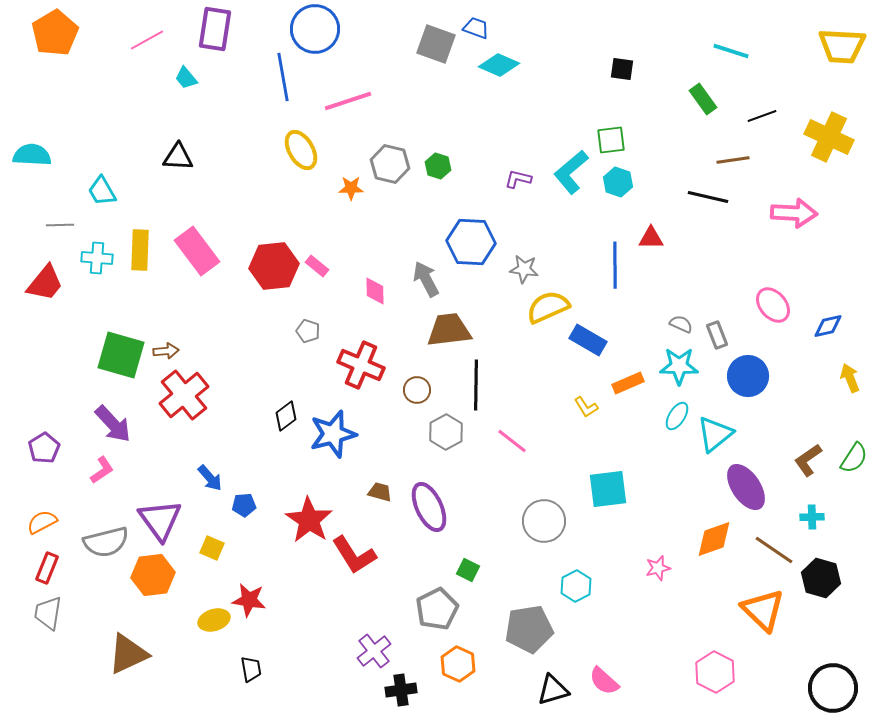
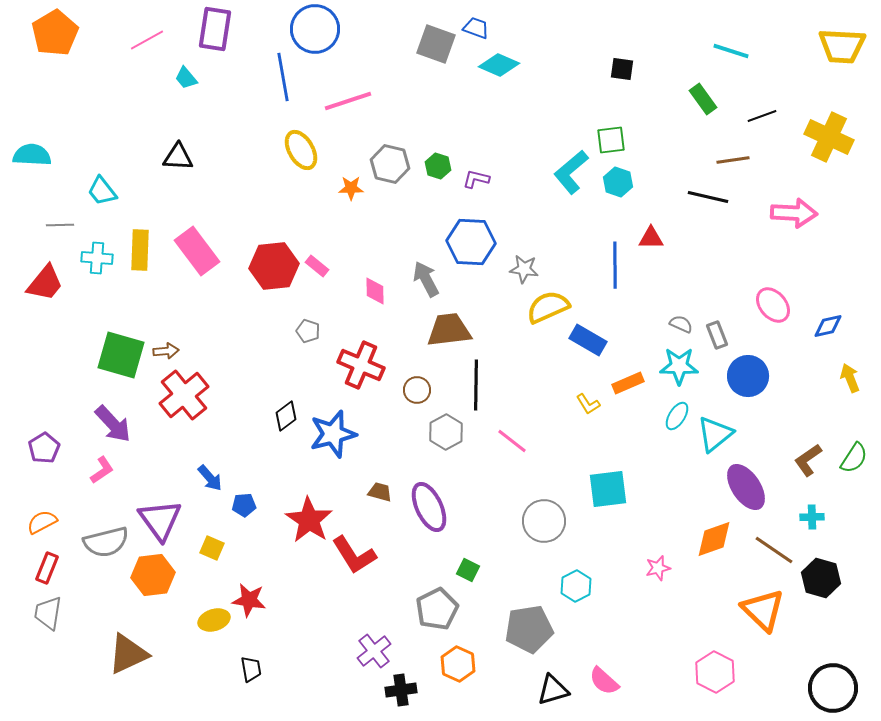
purple L-shape at (518, 179): moved 42 px left
cyan trapezoid at (102, 191): rotated 8 degrees counterclockwise
yellow L-shape at (586, 407): moved 2 px right, 3 px up
